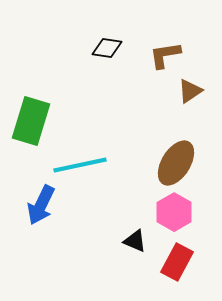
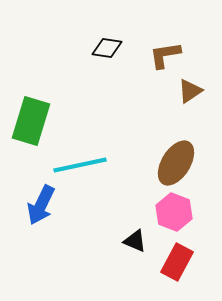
pink hexagon: rotated 9 degrees counterclockwise
